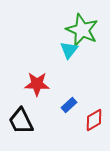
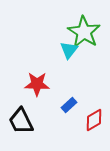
green star: moved 2 px right, 2 px down; rotated 8 degrees clockwise
